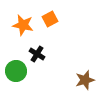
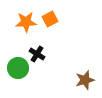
orange star: moved 3 px right, 3 px up; rotated 15 degrees counterclockwise
green circle: moved 2 px right, 3 px up
